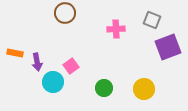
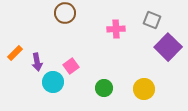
purple square: rotated 24 degrees counterclockwise
orange rectangle: rotated 56 degrees counterclockwise
